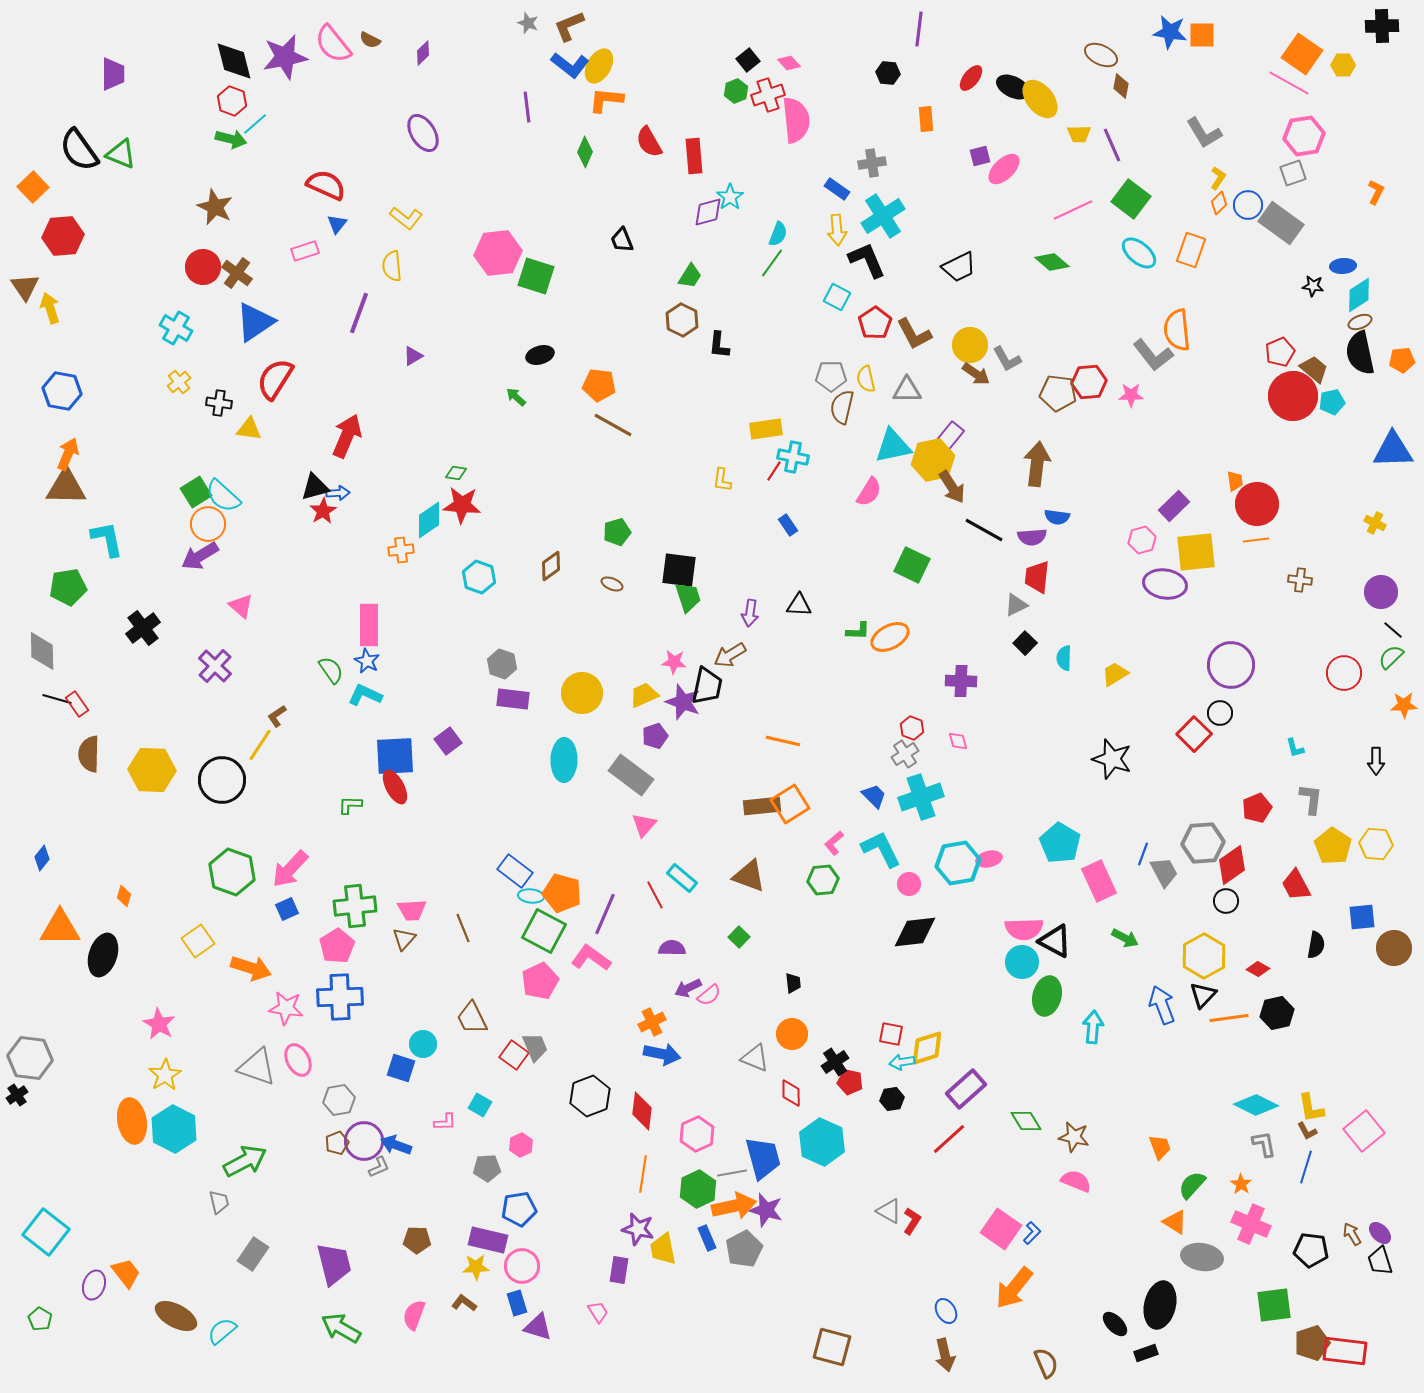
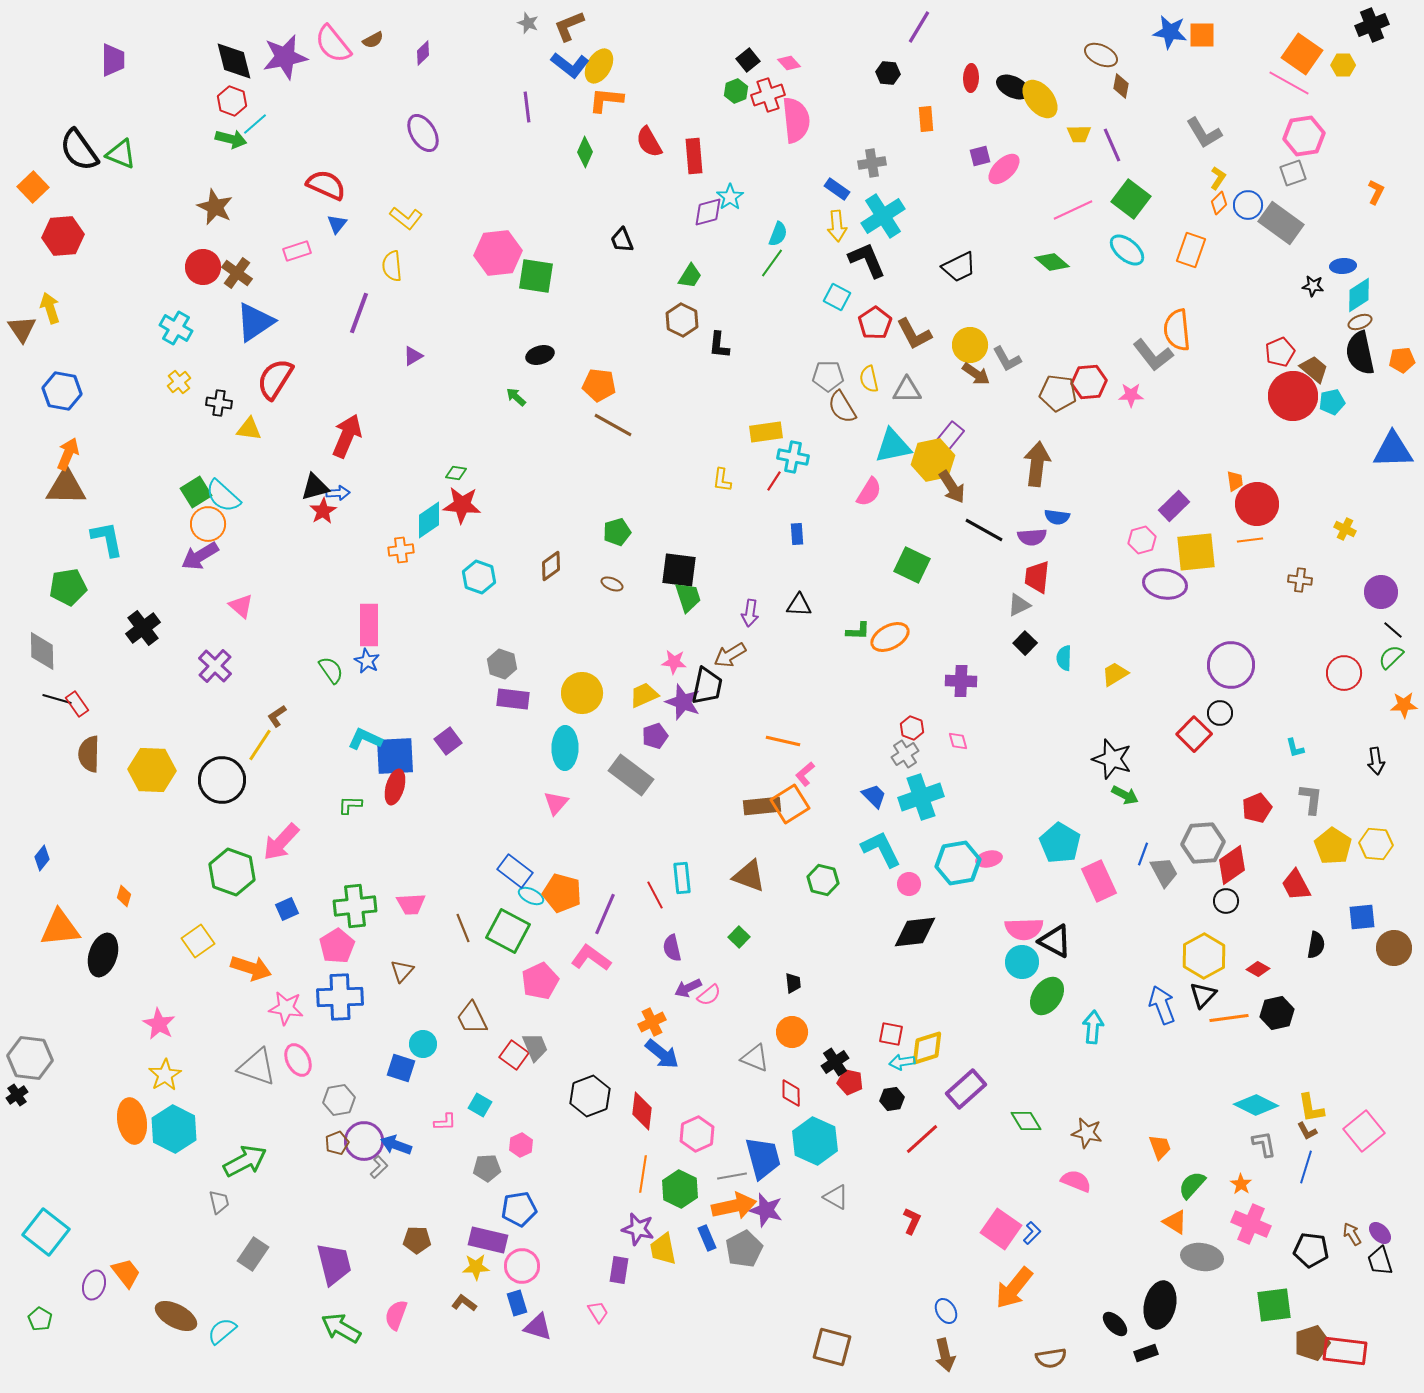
black cross at (1382, 26): moved 10 px left, 1 px up; rotated 20 degrees counterclockwise
purple line at (919, 29): moved 2 px up; rotated 24 degrees clockwise
brown semicircle at (370, 40): moved 3 px right; rotated 55 degrees counterclockwise
purple trapezoid at (113, 74): moved 14 px up
red ellipse at (971, 78): rotated 36 degrees counterclockwise
yellow arrow at (837, 230): moved 4 px up
pink rectangle at (305, 251): moved 8 px left
cyan ellipse at (1139, 253): moved 12 px left, 3 px up
green square at (536, 276): rotated 9 degrees counterclockwise
brown triangle at (25, 287): moved 3 px left, 42 px down
gray pentagon at (831, 376): moved 3 px left
yellow semicircle at (866, 379): moved 3 px right
brown semicircle at (842, 407): rotated 44 degrees counterclockwise
yellow rectangle at (766, 429): moved 3 px down
red line at (774, 471): moved 10 px down
yellow cross at (1375, 523): moved 30 px left, 6 px down
blue rectangle at (788, 525): moved 9 px right, 9 px down; rotated 30 degrees clockwise
orange line at (1256, 540): moved 6 px left
gray triangle at (1016, 605): moved 3 px right
cyan L-shape at (365, 695): moved 44 px down
cyan ellipse at (564, 760): moved 1 px right, 12 px up
black arrow at (1376, 761): rotated 8 degrees counterclockwise
red ellipse at (395, 787): rotated 44 degrees clockwise
pink triangle at (644, 825): moved 88 px left, 22 px up
pink L-shape at (834, 843): moved 29 px left, 69 px up
pink arrow at (290, 869): moved 9 px left, 27 px up
cyan rectangle at (682, 878): rotated 44 degrees clockwise
green hexagon at (823, 880): rotated 20 degrees clockwise
cyan ellipse at (531, 896): rotated 20 degrees clockwise
pink trapezoid at (412, 910): moved 1 px left, 6 px up
orange triangle at (60, 928): rotated 6 degrees counterclockwise
green square at (544, 931): moved 36 px left
green arrow at (1125, 938): moved 143 px up
brown triangle at (404, 939): moved 2 px left, 32 px down
purple semicircle at (672, 948): rotated 104 degrees counterclockwise
green ellipse at (1047, 996): rotated 21 degrees clockwise
orange circle at (792, 1034): moved 2 px up
blue arrow at (662, 1054): rotated 27 degrees clockwise
brown star at (1074, 1137): moved 13 px right, 4 px up
red line at (949, 1139): moved 27 px left
cyan hexagon at (822, 1142): moved 7 px left, 1 px up
gray L-shape at (379, 1167): rotated 20 degrees counterclockwise
gray line at (732, 1173): moved 3 px down
green hexagon at (698, 1189): moved 18 px left; rotated 9 degrees counterclockwise
gray triangle at (889, 1211): moved 53 px left, 14 px up
red L-shape at (912, 1221): rotated 8 degrees counterclockwise
pink semicircle at (414, 1315): moved 18 px left
brown semicircle at (1046, 1363): moved 5 px right, 5 px up; rotated 104 degrees clockwise
